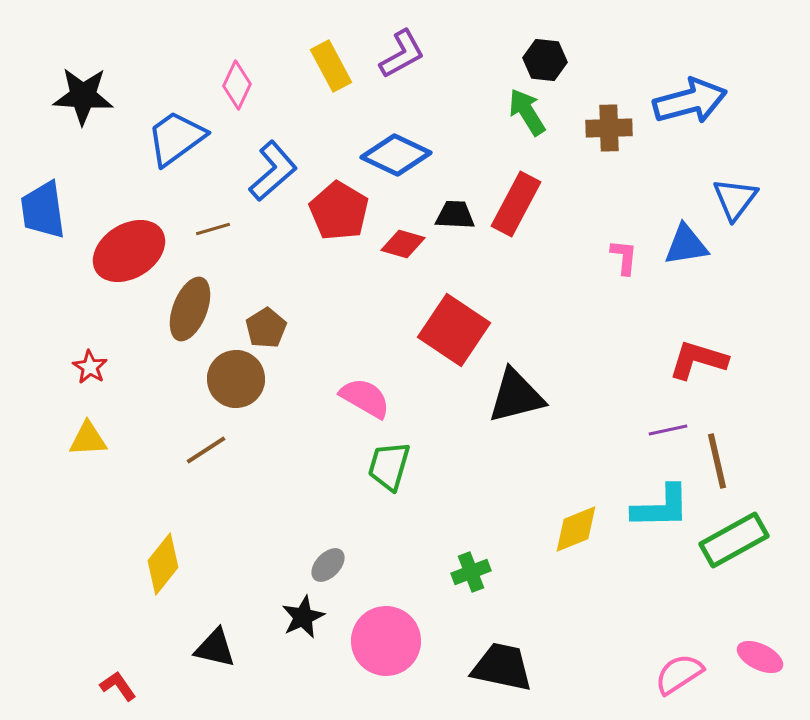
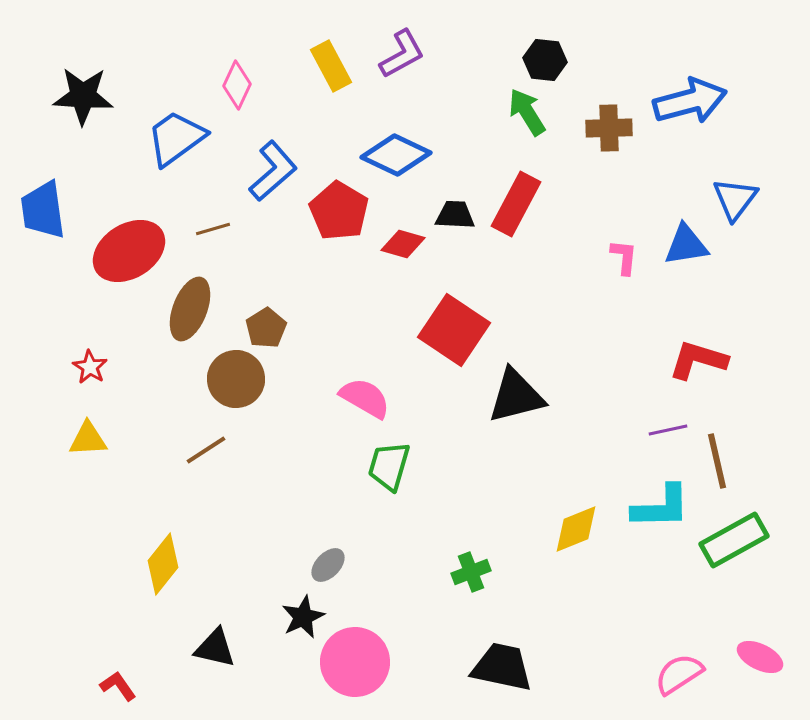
pink circle at (386, 641): moved 31 px left, 21 px down
